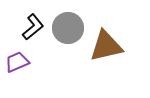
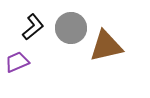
gray circle: moved 3 px right
